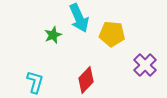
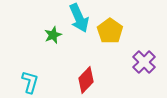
yellow pentagon: moved 2 px left, 3 px up; rotated 30 degrees clockwise
purple cross: moved 1 px left, 3 px up
cyan L-shape: moved 5 px left
